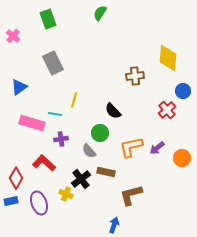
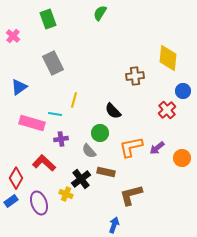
blue rectangle: rotated 24 degrees counterclockwise
